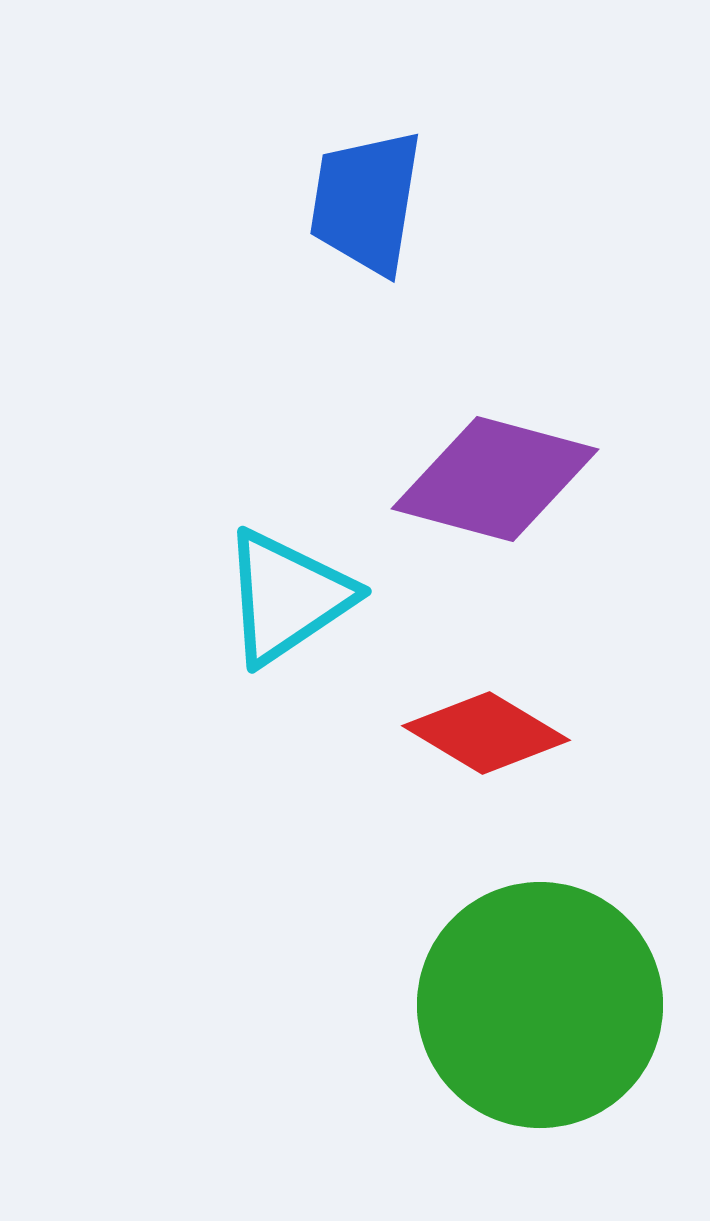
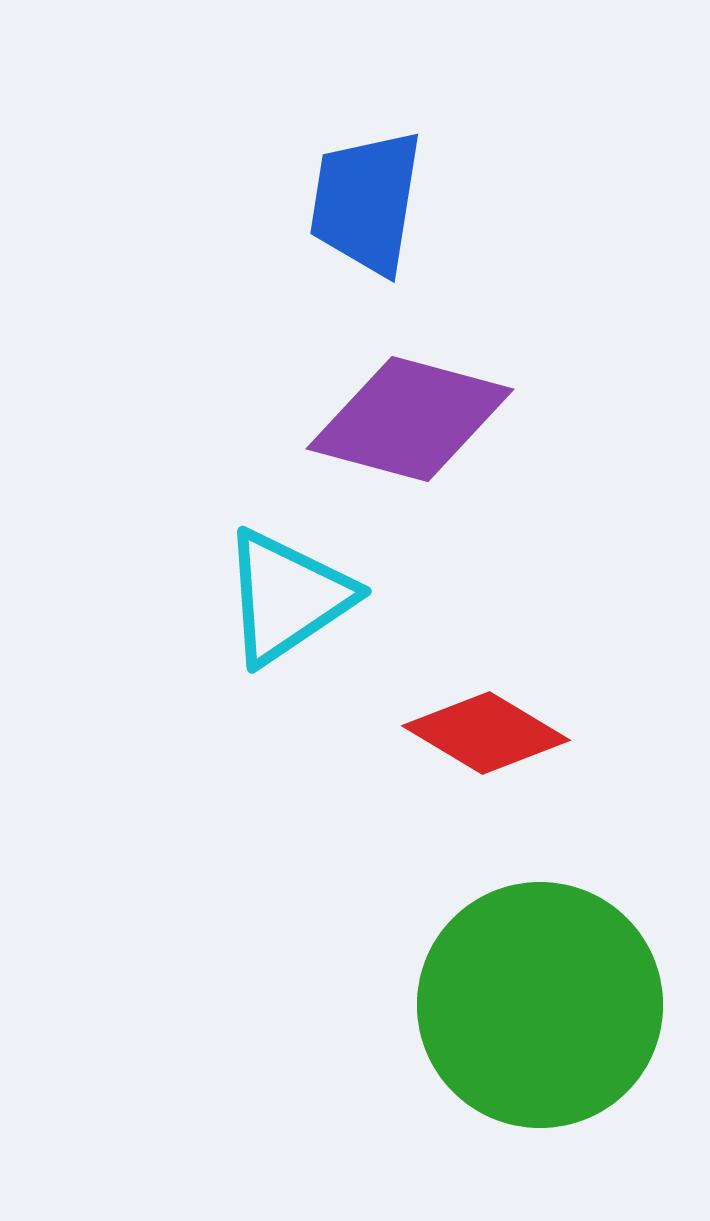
purple diamond: moved 85 px left, 60 px up
